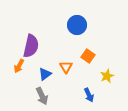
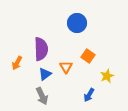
blue circle: moved 2 px up
purple semicircle: moved 10 px right, 3 px down; rotated 15 degrees counterclockwise
orange arrow: moved 2 px left, 3 px up
blue arrow: rotated 56 degrees clockwise
